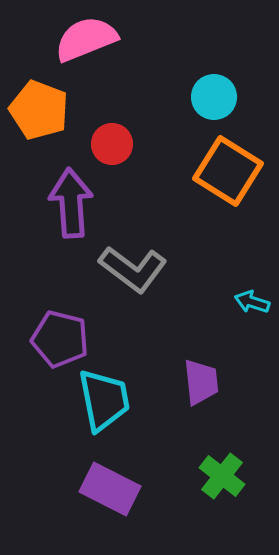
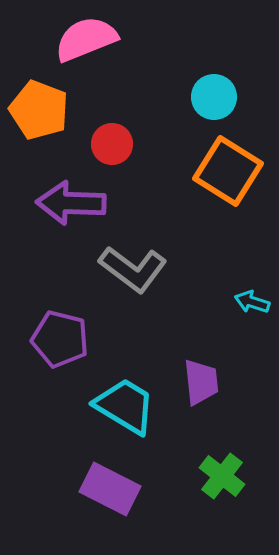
purple arrow: rotated 84 degrees counterclockwise
cyan trapezoid: moved 21 px right, 6 px down; rotated 48 degrees counterclockwise
